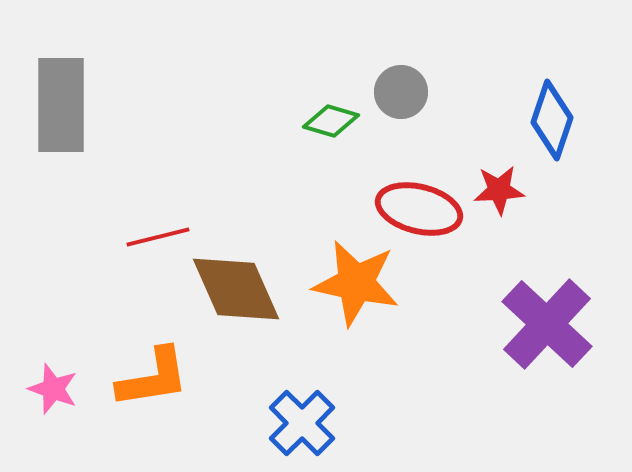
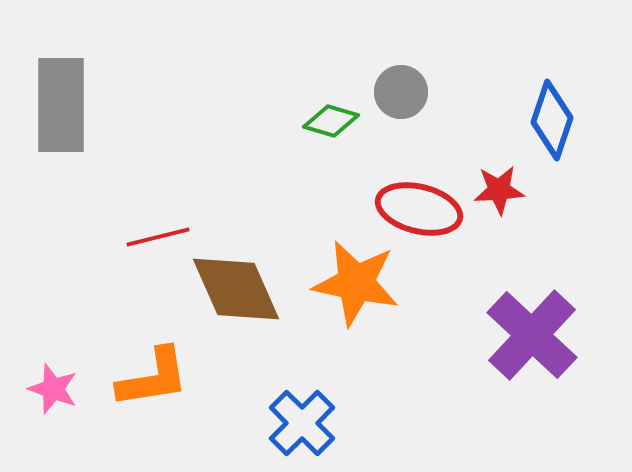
purple cross: moved 15 px left, 11 px down
